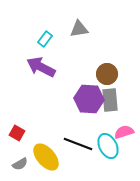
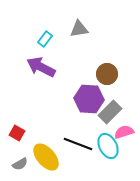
gray rectangle: moved 12 px down; rotated 50 degrees clockwise
